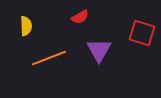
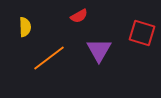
red semicircle: moved 1 px left, 1 px up
yellow semicircle: moved 1 px left, 1 px down
orange line: rotated 16 degrees counterclockwise
